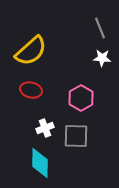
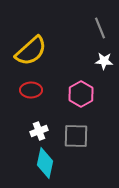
white star: moved 2 px right, 3 px down
red ellipse: rotated 15 degrees counterclockwise
pink hexagon: moved 4 px up
white cross: moved 6 px left, 3 px down
cyan diamond: moved 5 px right; rotated 12 degrees clockwise
